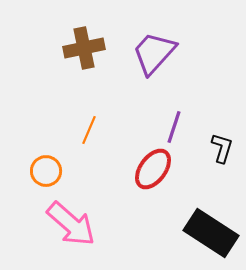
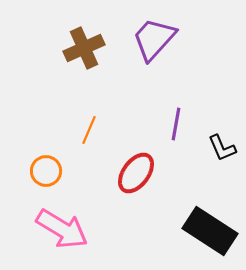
brown cross: rotated 12 degrees counterclockwise
purple trapezoid: moved 14 px up
purple line: moved 2 px right, 3 px up; rotated 8 degrees counterclockwise
black L-shape: rotated 140 degrees clockwise
red ellipse: moved 17 px left, 4 px down
pink arrow: moved 9 px left, 5 px down; rotated 10 degrees counterclockwise
black rectangle: moved 1 px left, 2 px up
